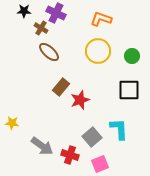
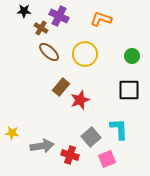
purple cross: moved 3 px right, 3 px down
yellow circle: moved 13 px left, 3 px down
yellow star: moved 10 px down
gray square: moved 1 px left
gray arrow: rotated 45 degrees counterclockwise
pink square: moved 7 px right, 5 px up
